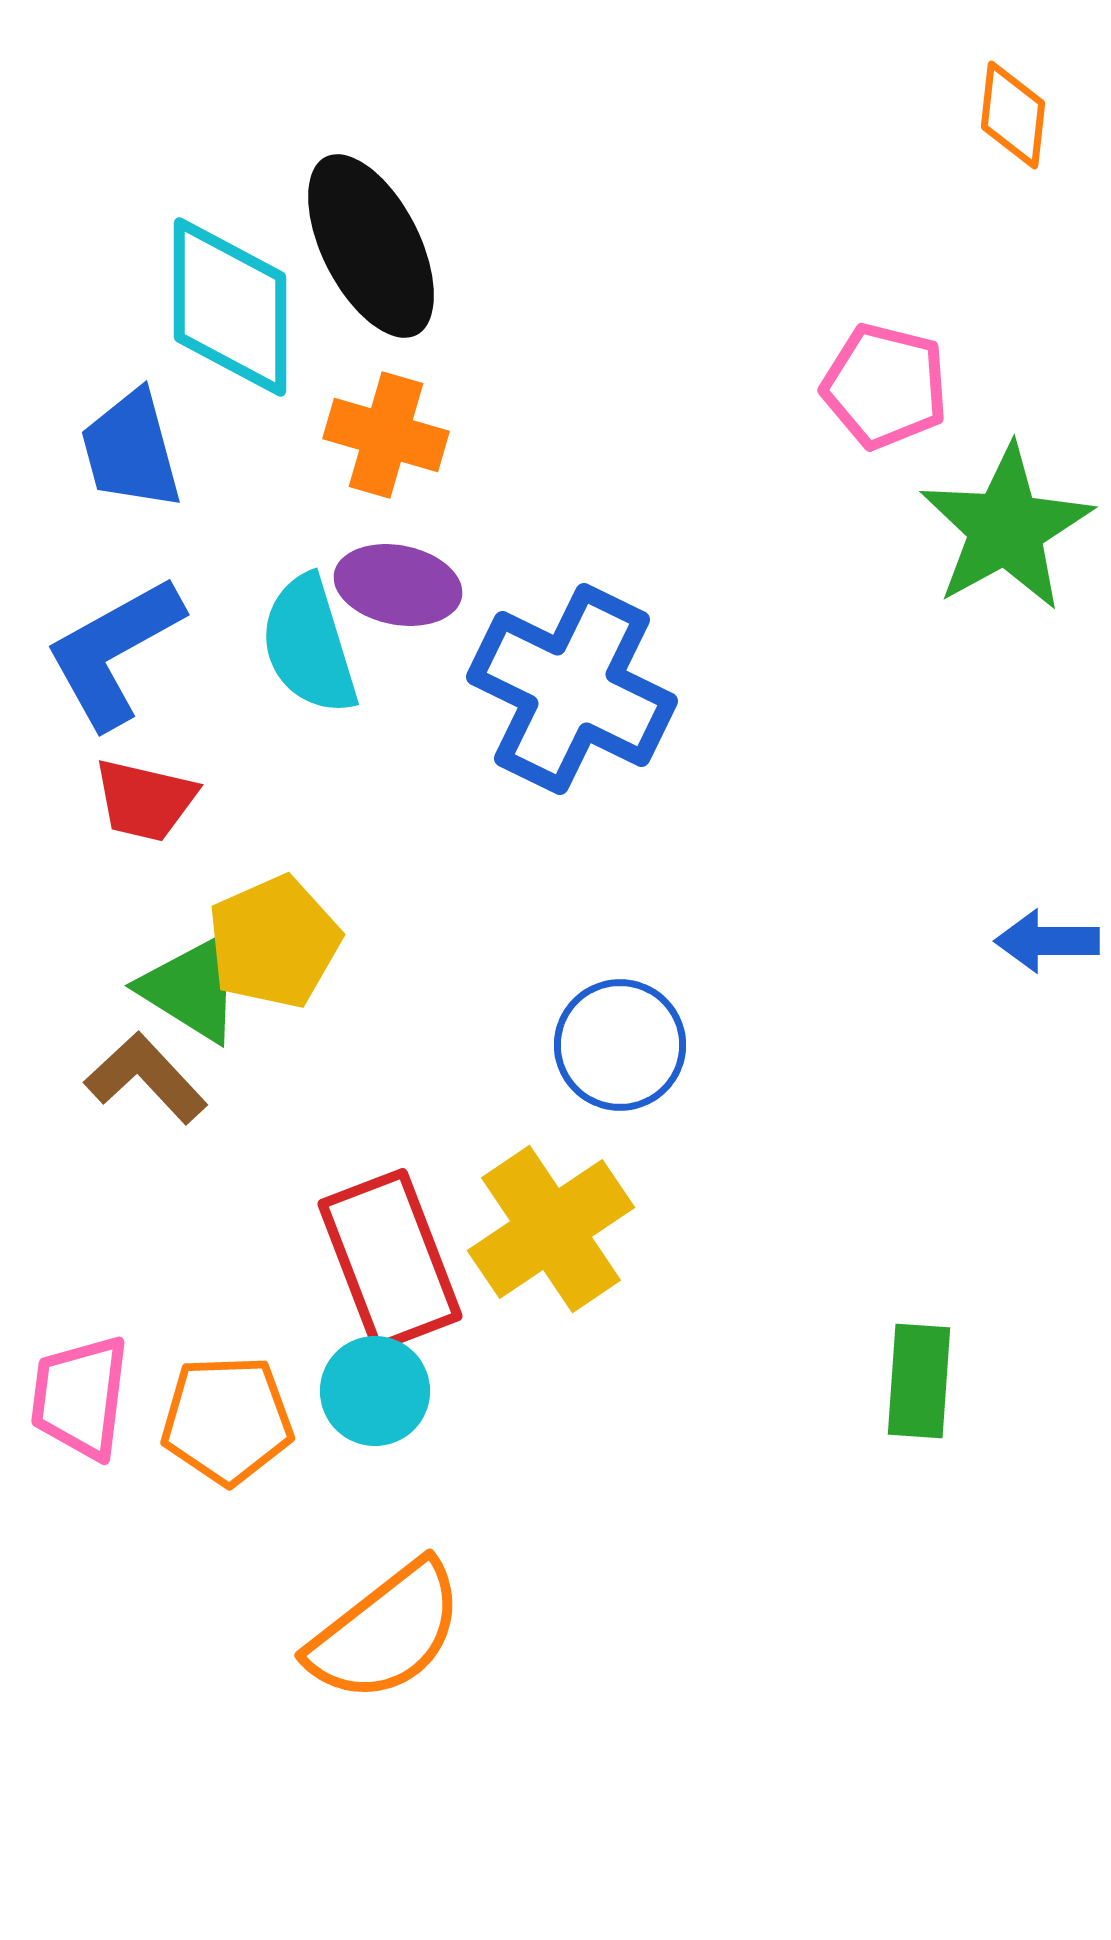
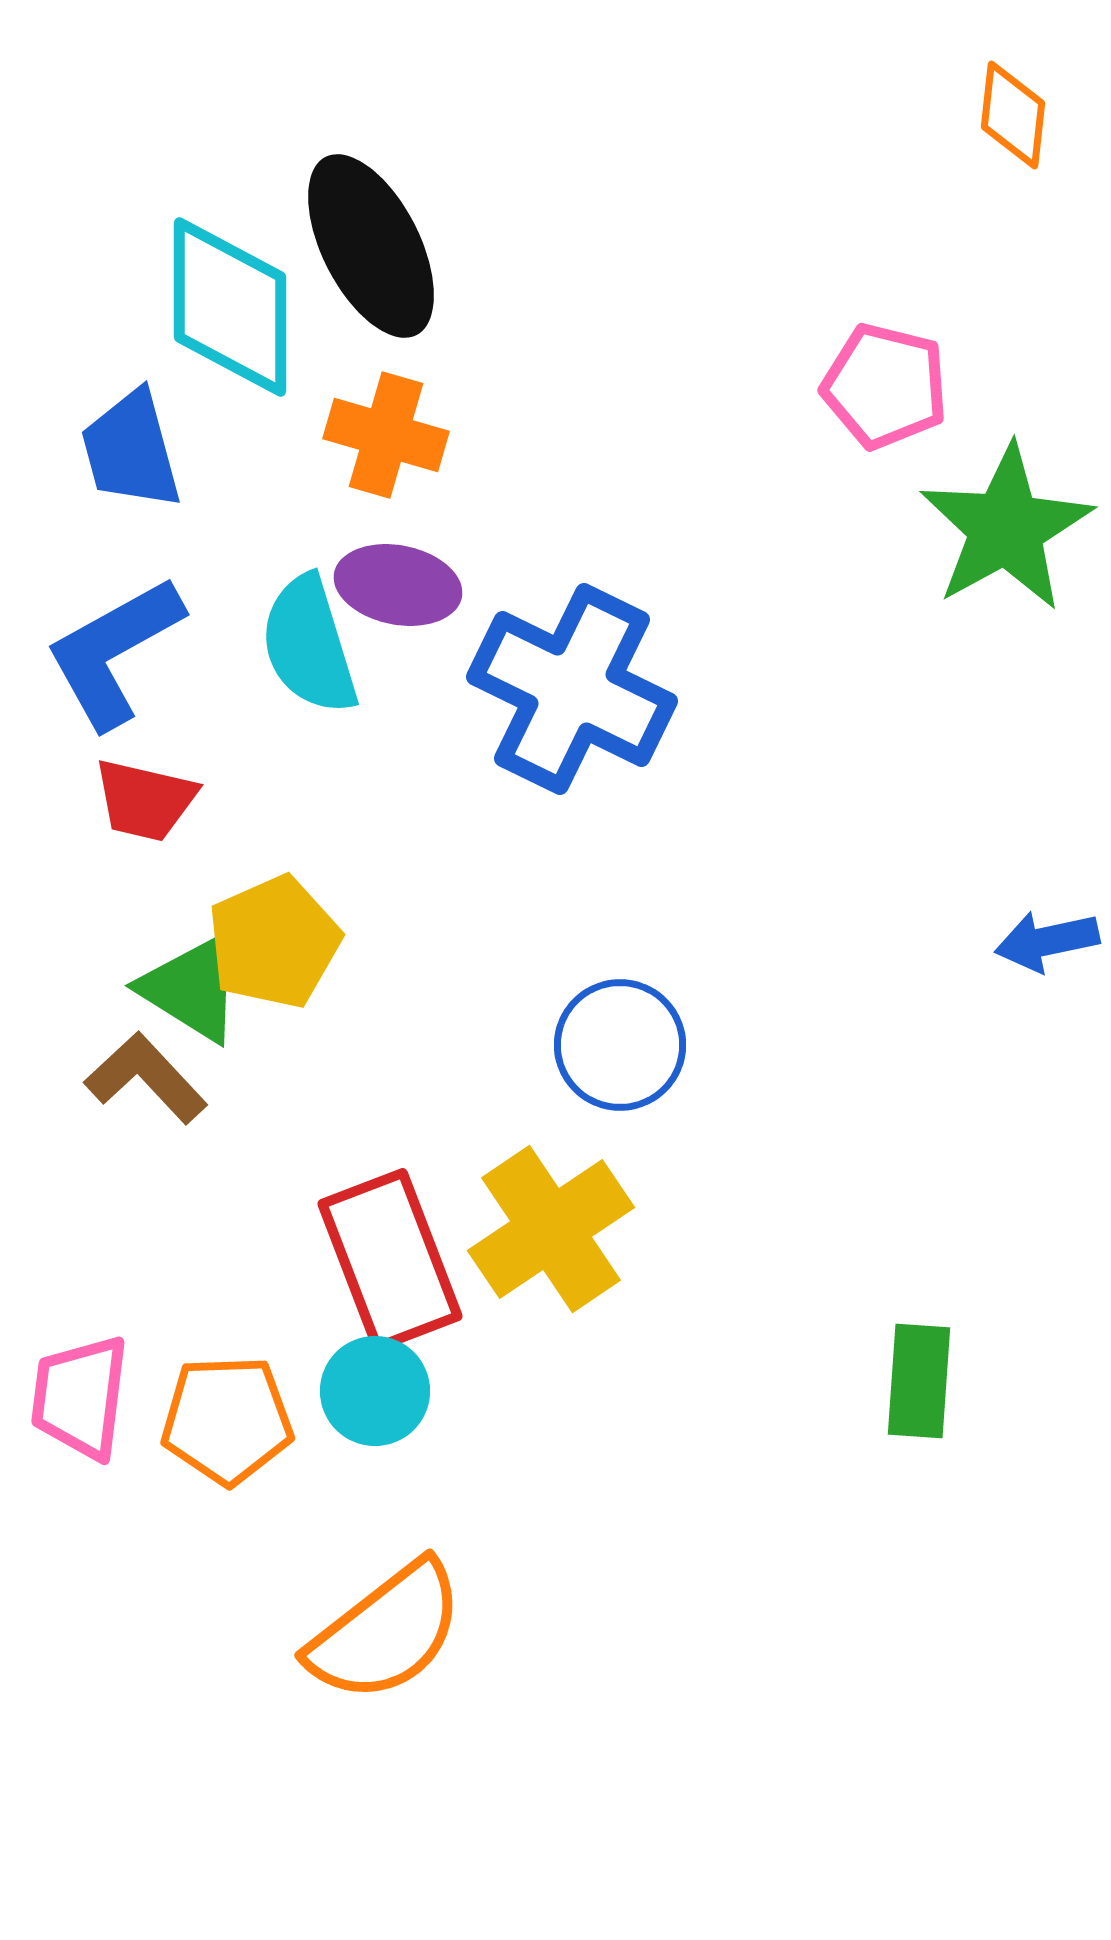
blue arrow: rotated 12 degrees counterclockwise
